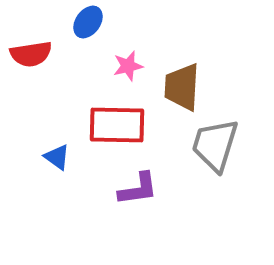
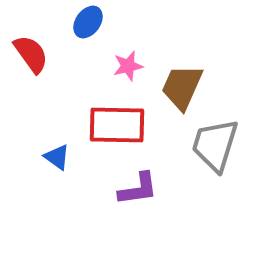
red semicircle: rotated 117 degrees counterclockwise
brown trapezoid: rotated 21 degrees clockwise
